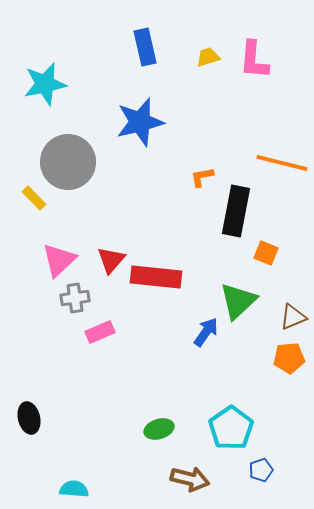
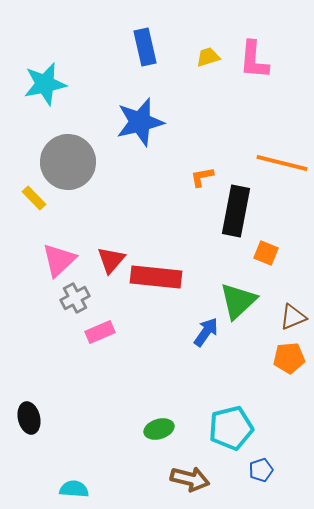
gray cross: rotated 20 degrees counterclockwise
cyan pentagon: rotated 21 degrees clockwise
